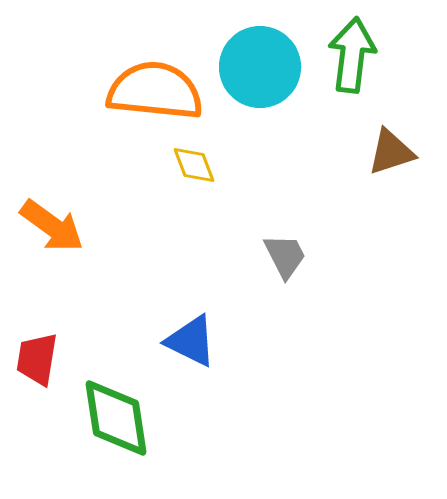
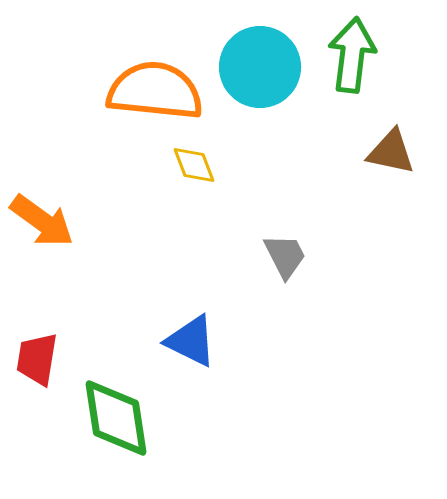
brown triangle: rotated 30 degrees clockwise
orange arrow: moved 10 px left, 5 px up
